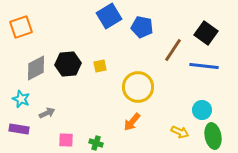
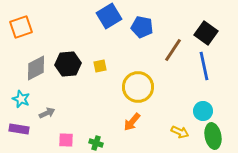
blue line: rotated 72 degrees clockwise
cyan circle: moved 1 px right, 1 px down
